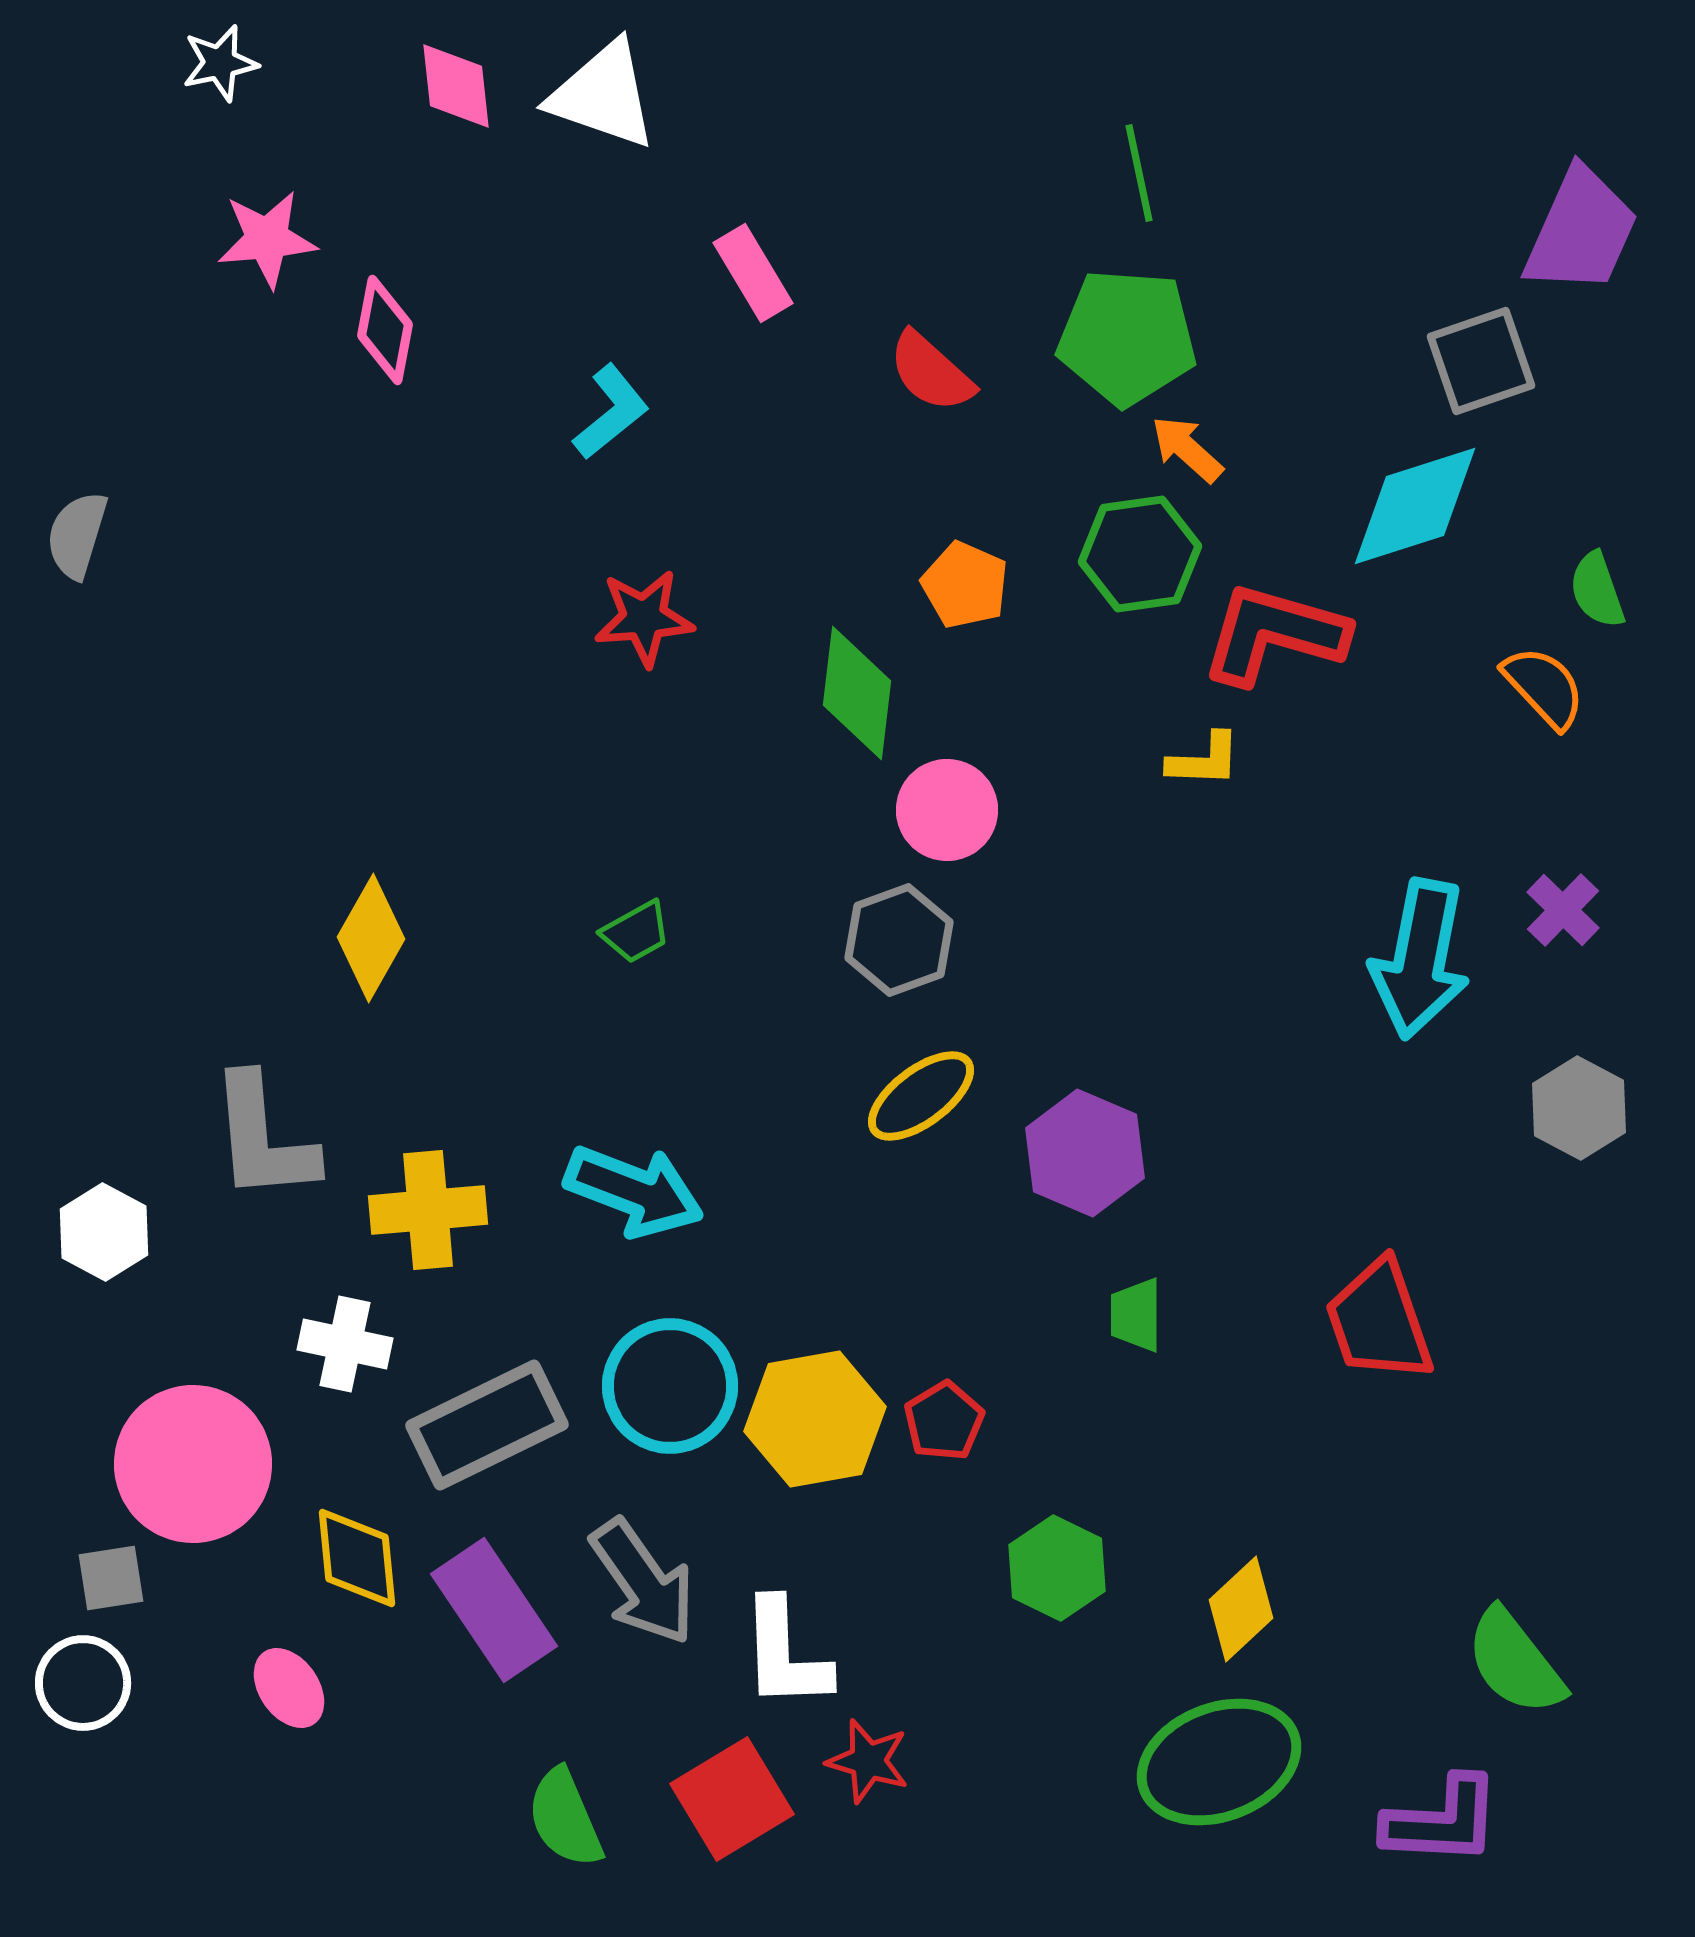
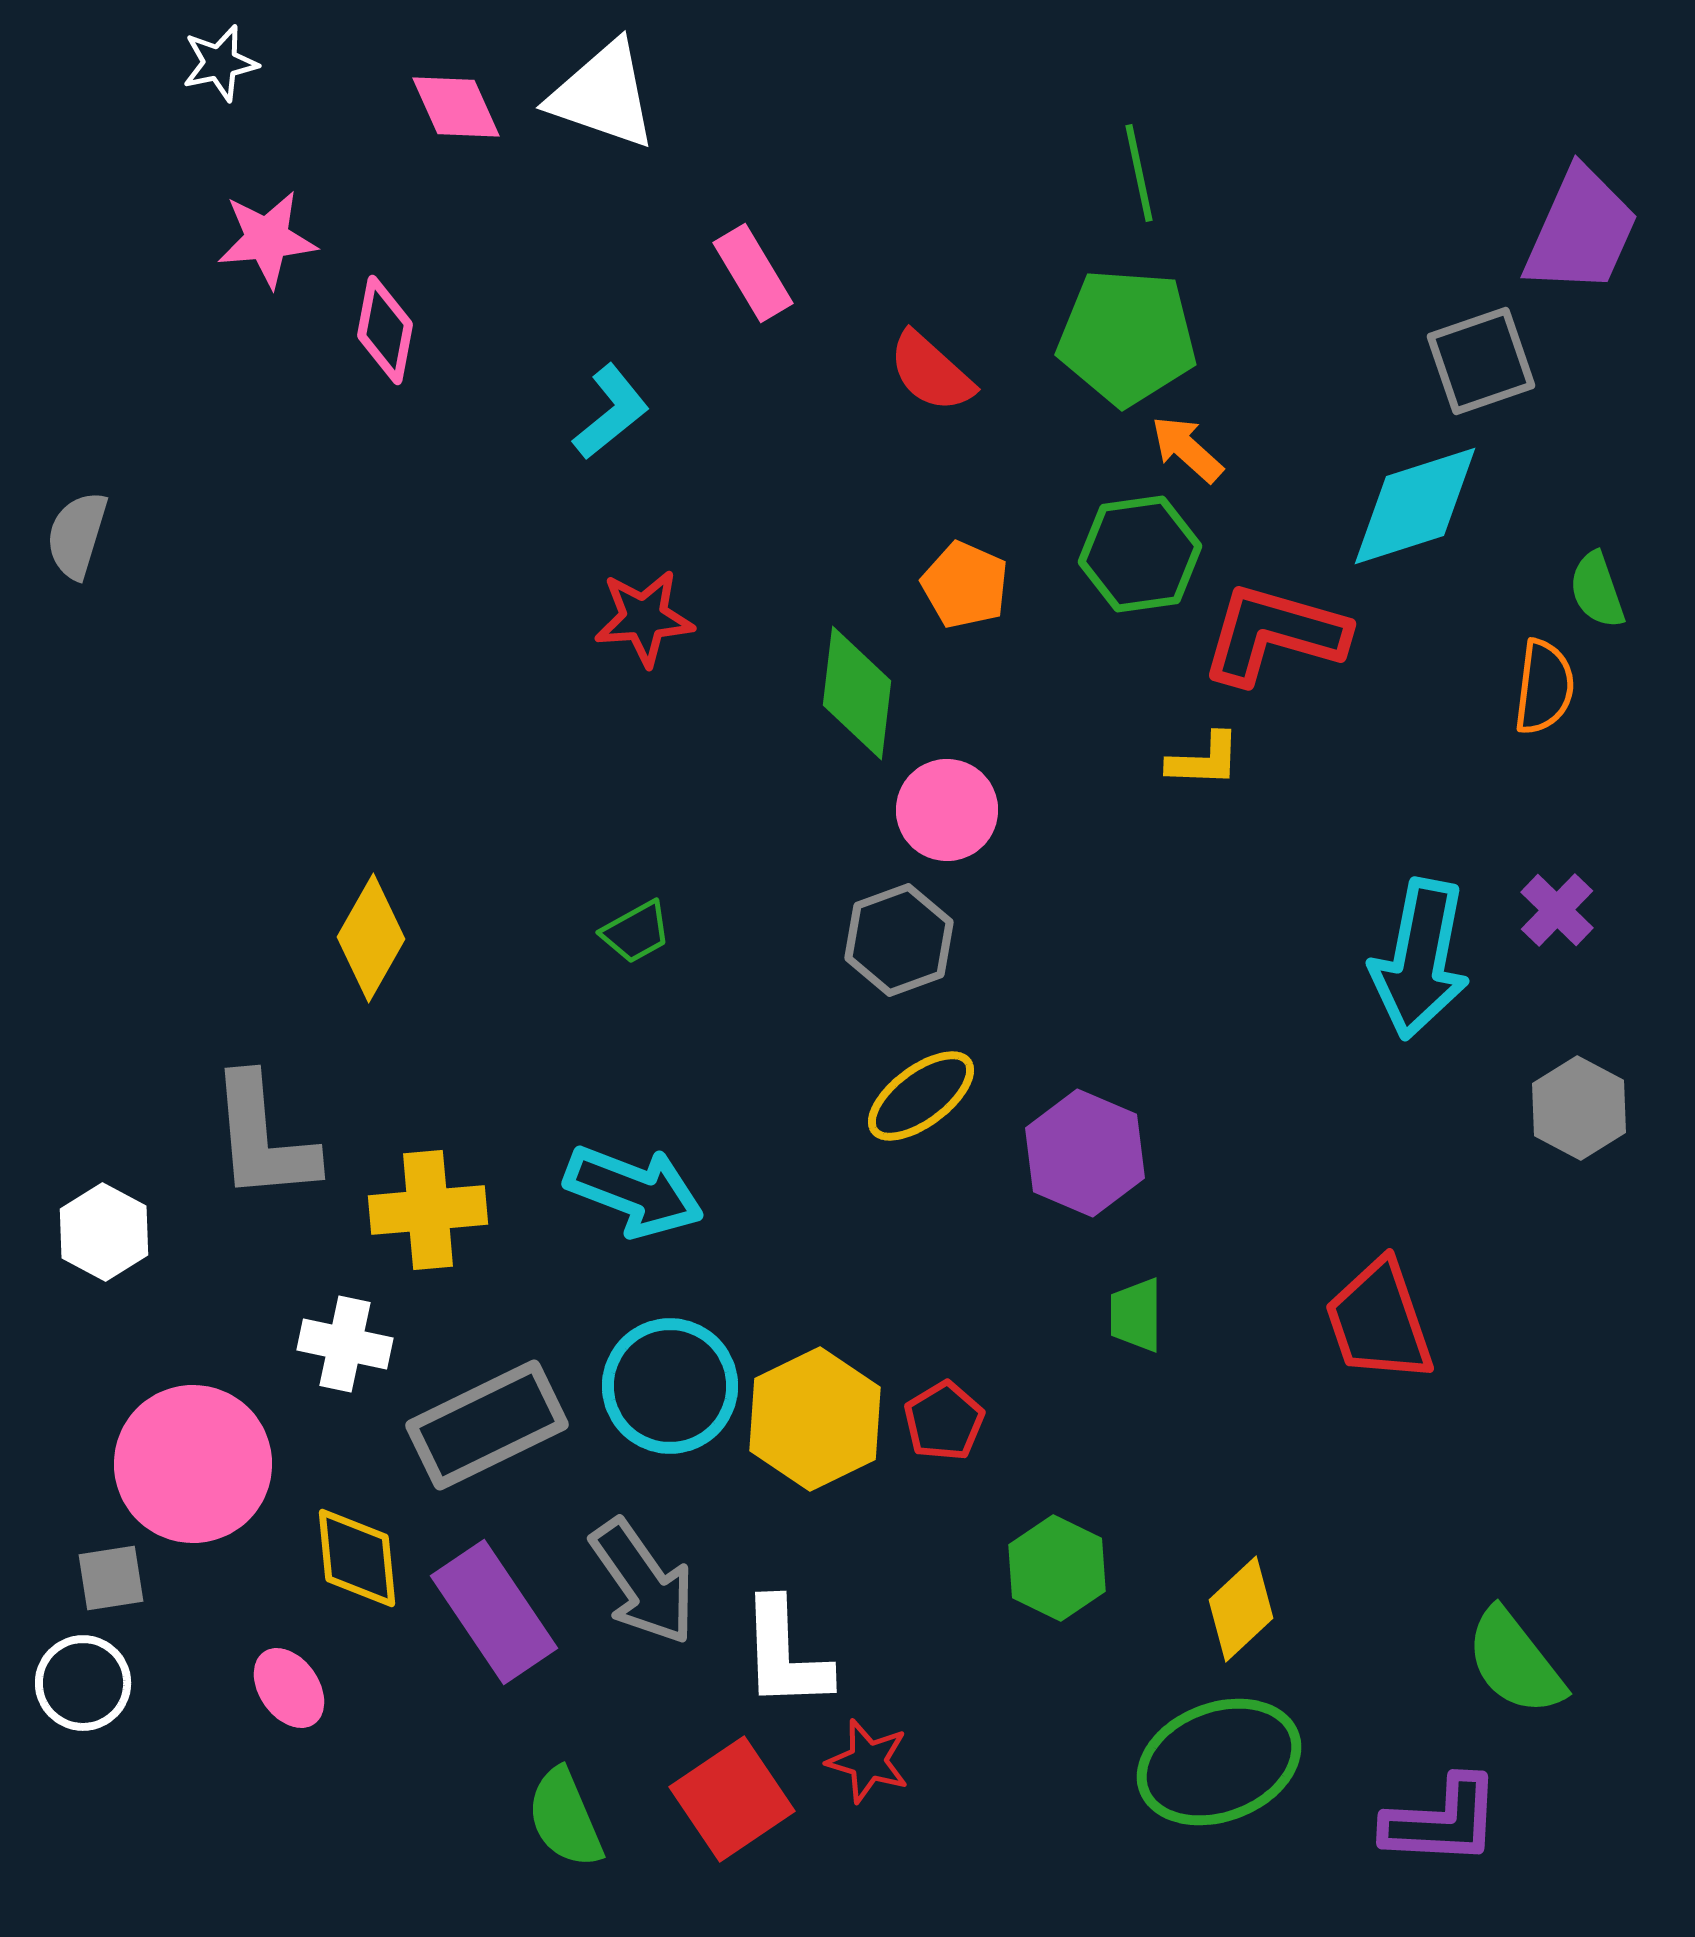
pink diamond at (456, 86): moved 21 px down; rotated 18 degrees counterclockwise
orange semicircle at (1544, 687): rotated 50 degrees clockwise
purple cross at (1563, 910): moved 6 px left
yellow hexagon at (815, 1419): rotated 16 degrees counterclockwise
purple rectangle at (494, 1610): moved 2 px down
red square at (732, 1799): rotated 3 degrees counterclockwise
